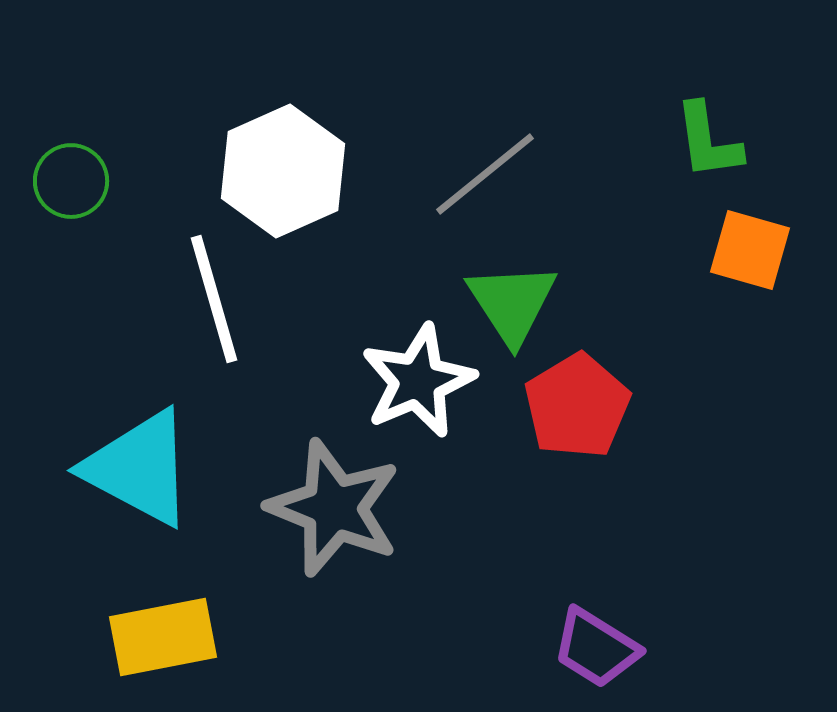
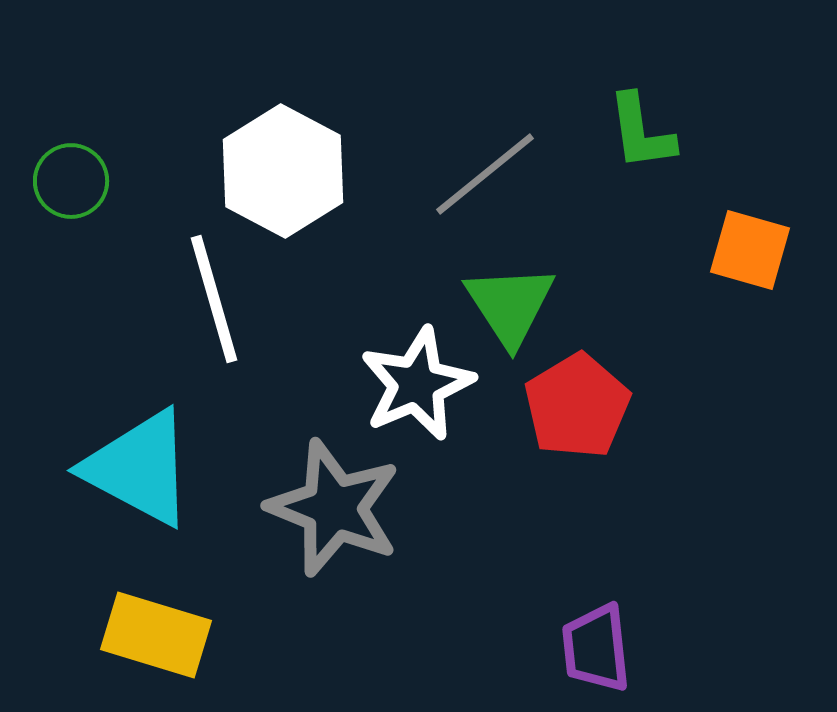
green L-shape: moved 67 px left, 9 px up
white hexagon: rotated 8 degrees counterclockwise
green triangle: moved 2 px left, 2 px down
white star: moved 1 px left, 3 px down
yellow rectangle: moved 7 px left, 2 px up; rotated 28 degrees clockwise
purple trapezoid: rotated 52 degrees clockwise
